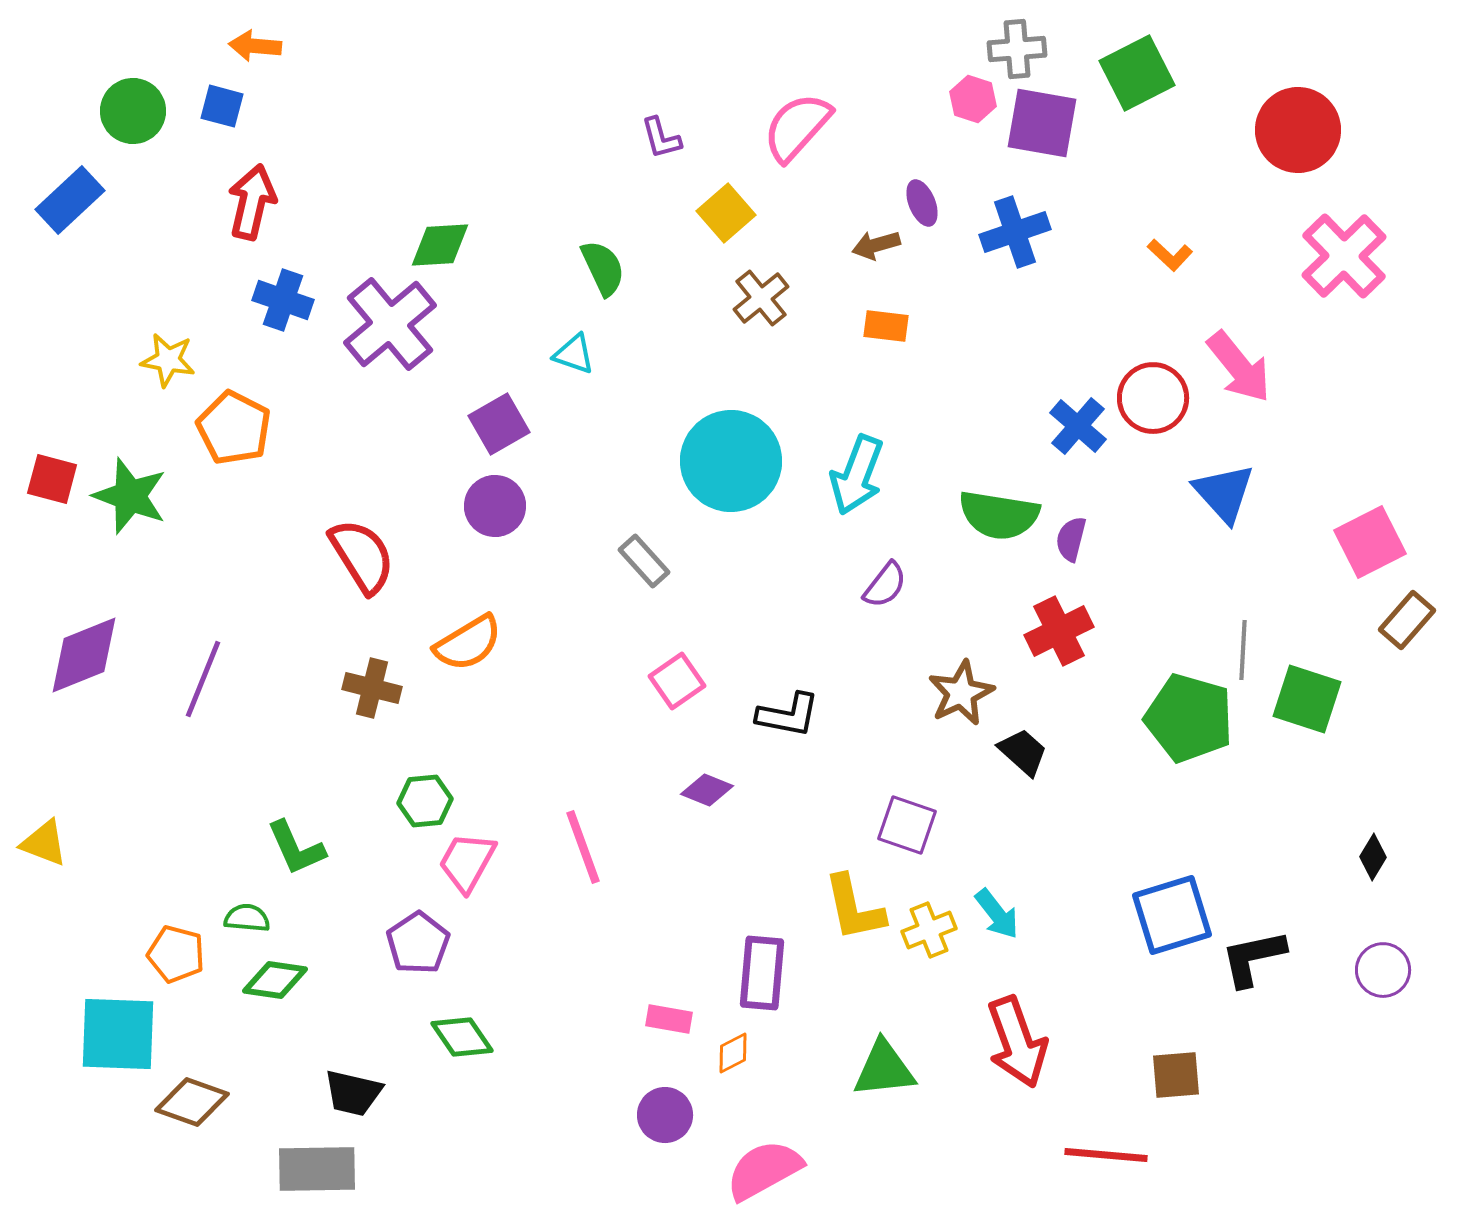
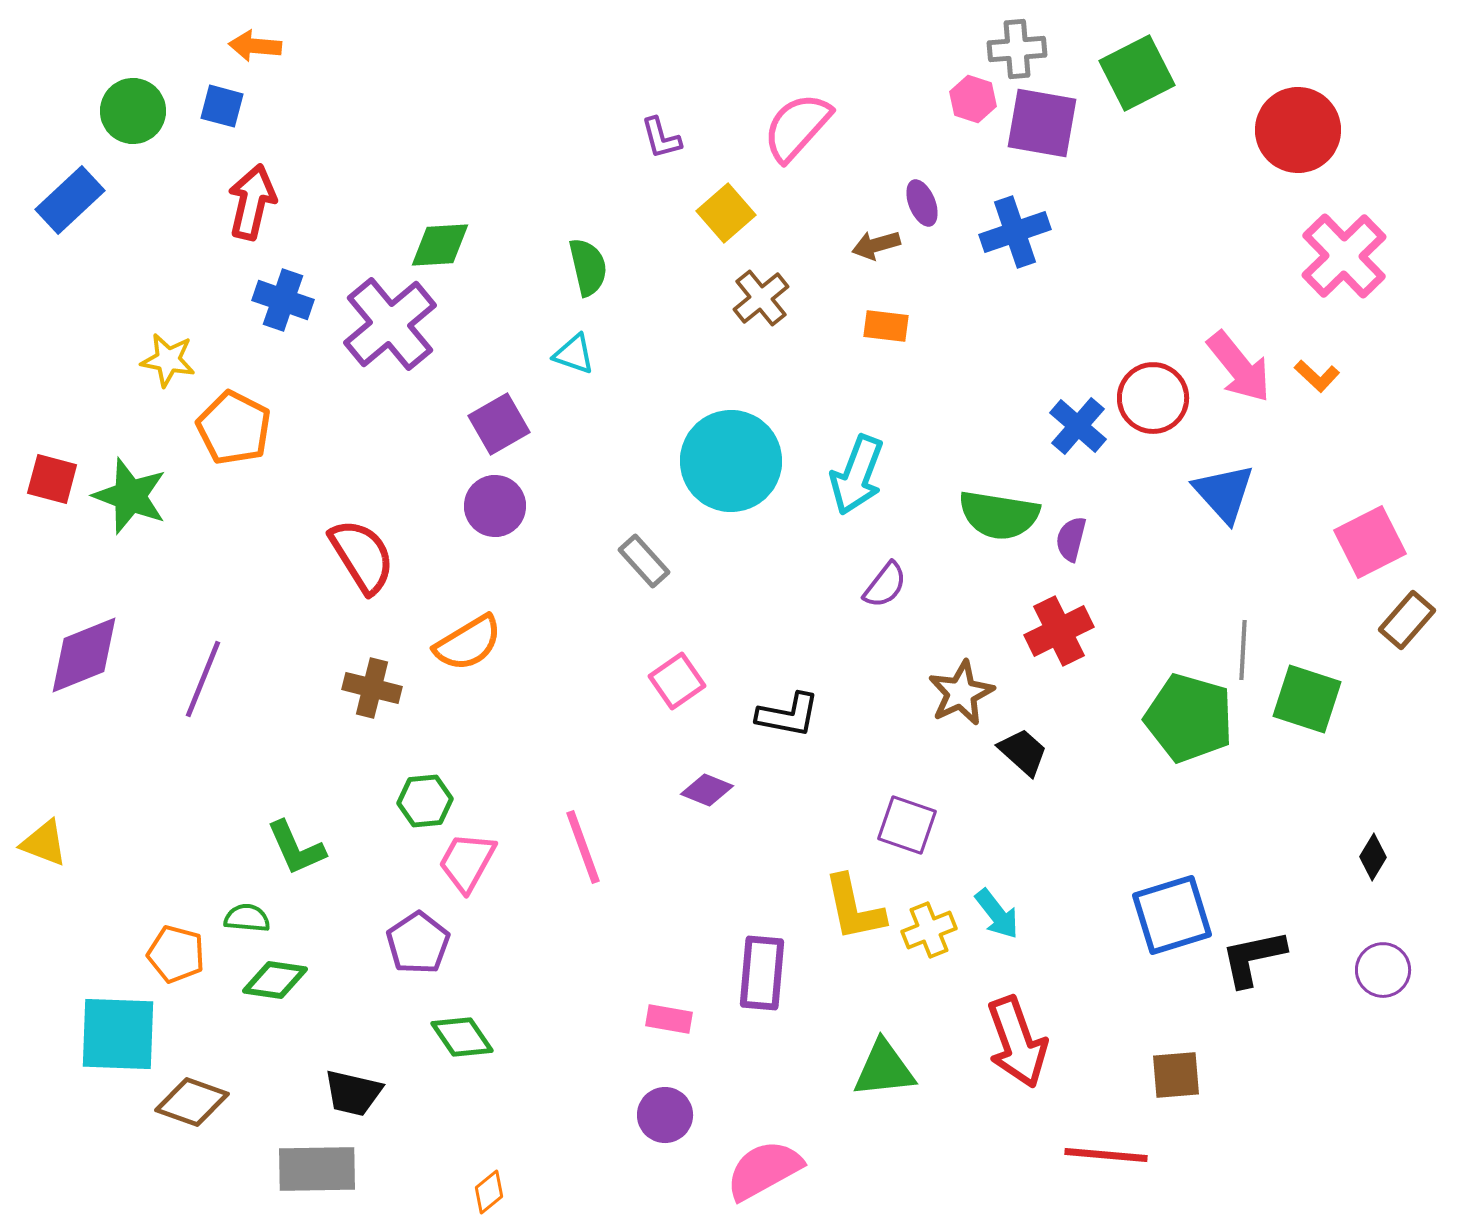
orange L-shape at (1170, 255): moved 147 px right, 121 px down
green semicircle at (603, 268): moved 15 px left, 1 px up; rotated 12 degrees clockwise
orange diamond at (733, 1053): moved 244 px left, 139 px down; rotated 12 degrees counterclockwise
